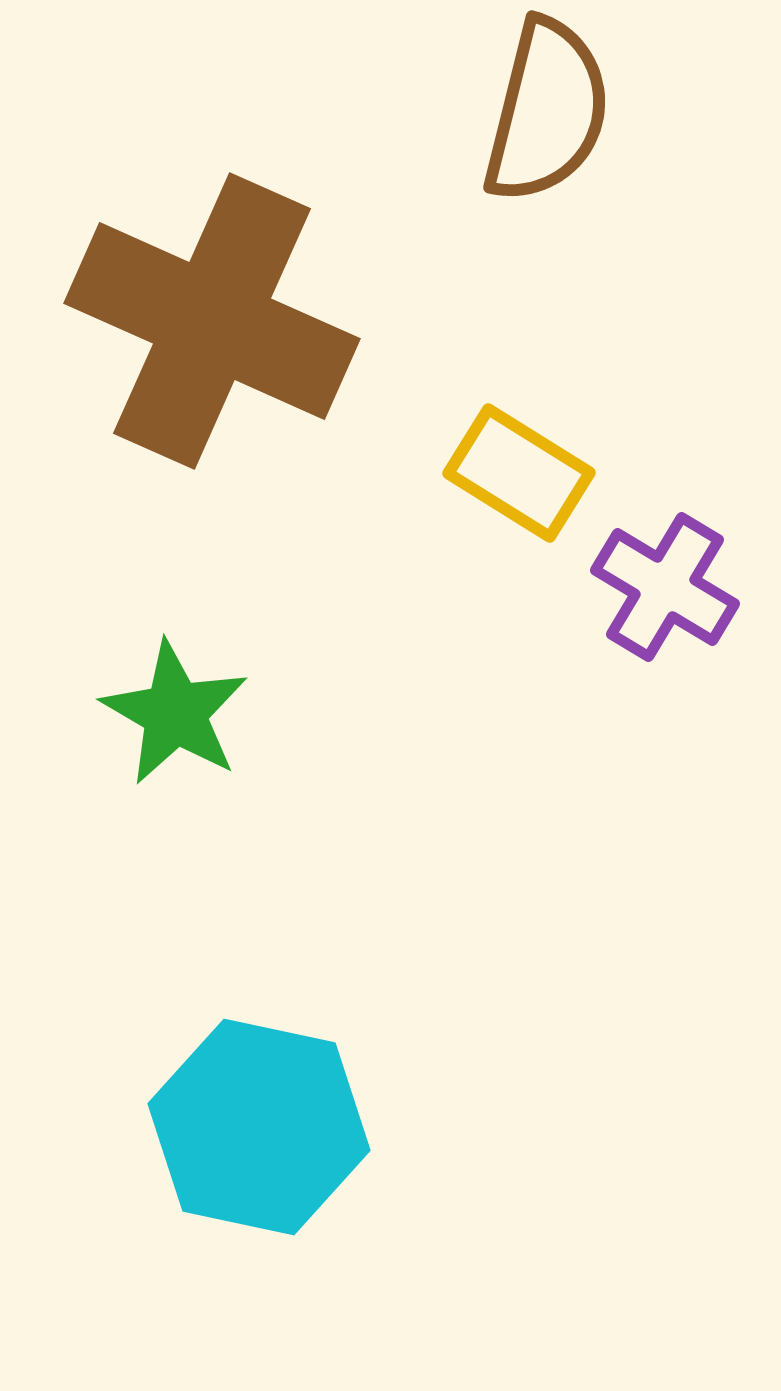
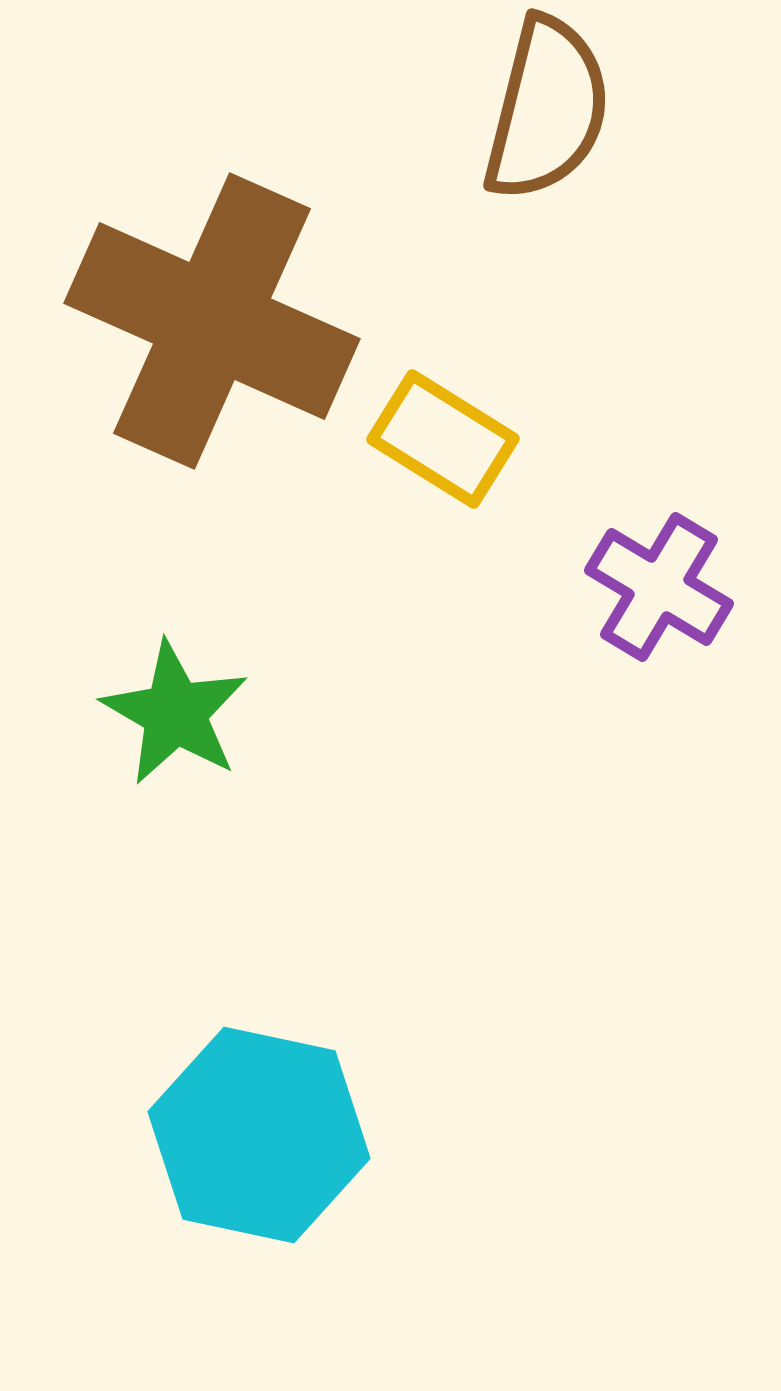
brown semicircle: moved 2 px up
yellow rectangle: moved 76 px left, 34 px up
purple cross: moved 6 px left
cyan hexagon: moved 8 px down
